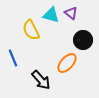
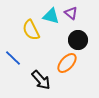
cyan triangle: moved 1 px down
black circle: moved 5 px left
blue line: rotated 24 degrees counterclockwise
